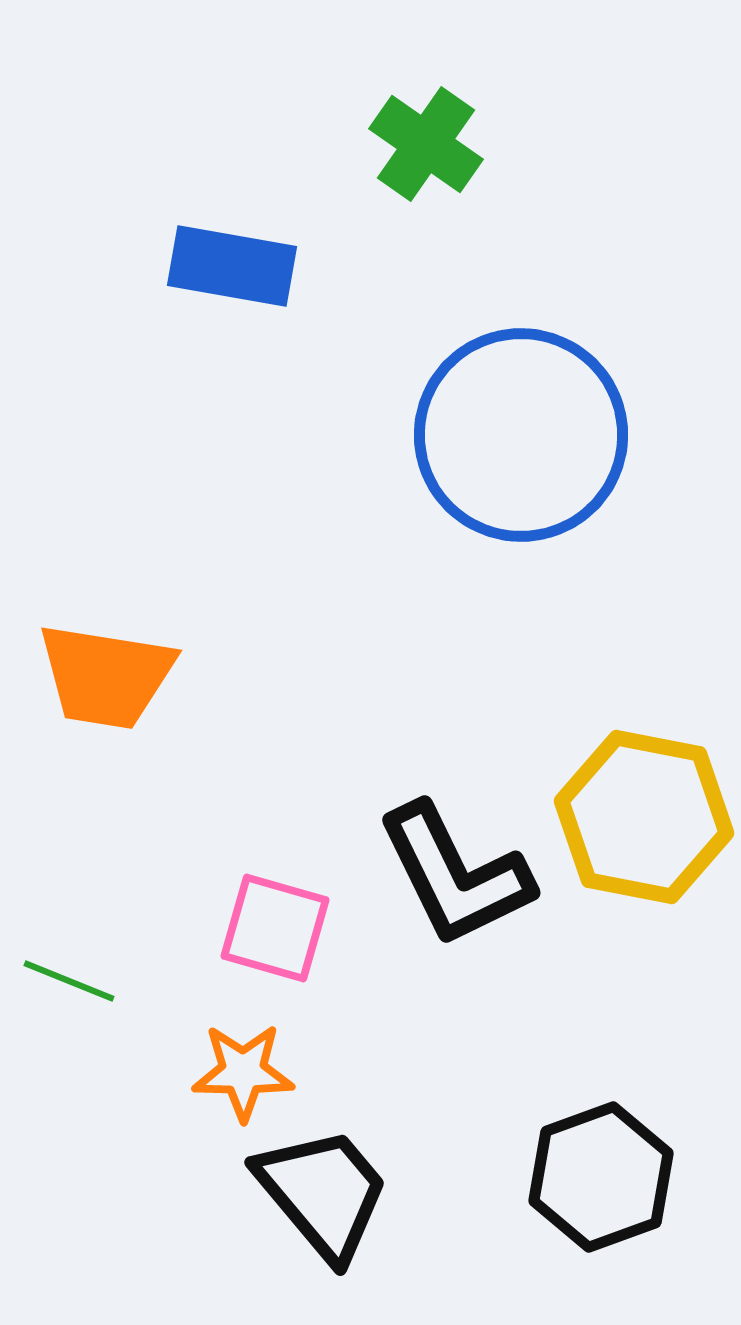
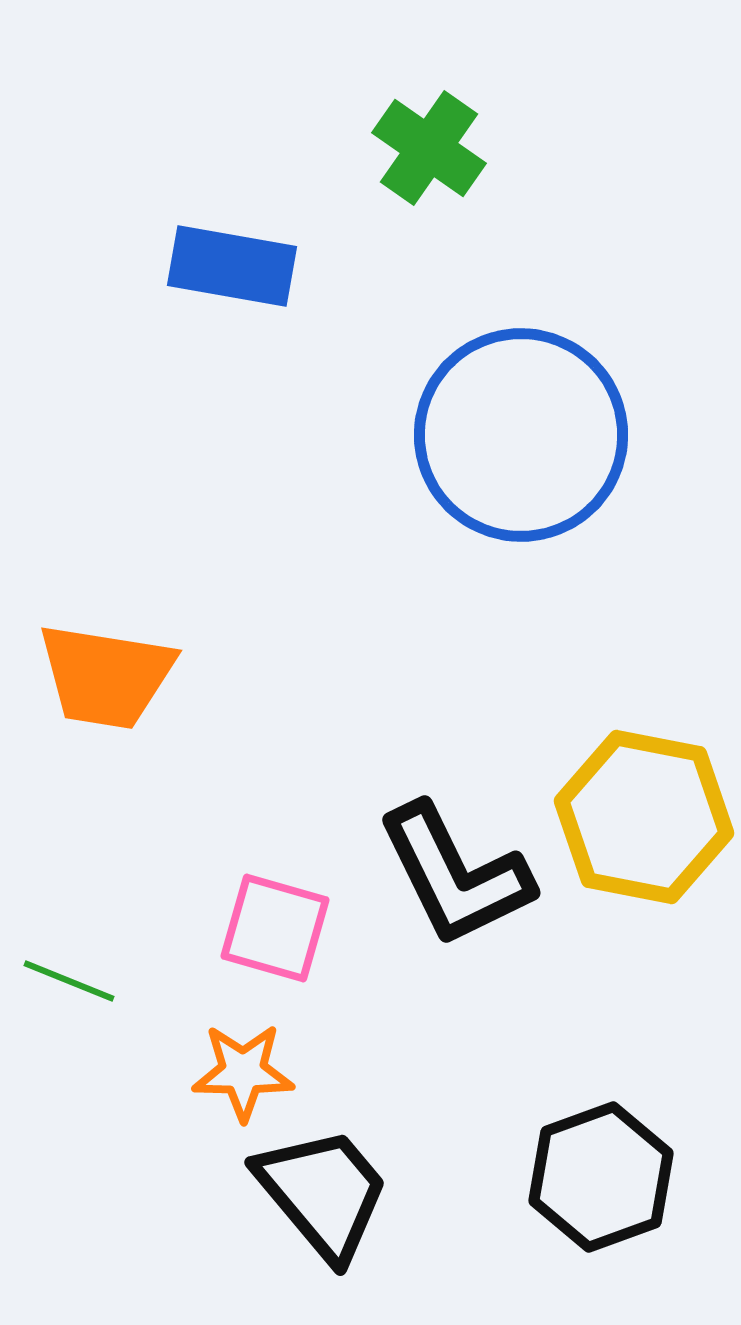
green cross: moved 3 px right, 4 px down
